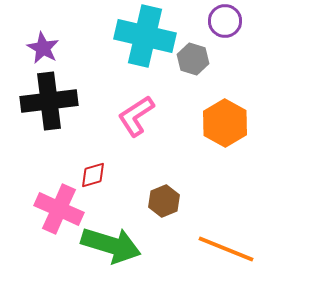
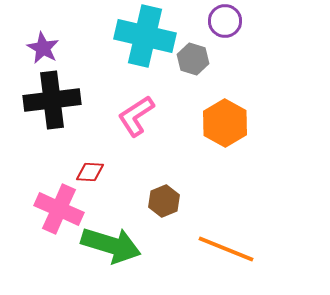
black cross: moved 3 px right, 1 px up
red diamond: moved 3 px left, 3 px up; rotated 20 degrees clockwise
